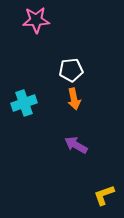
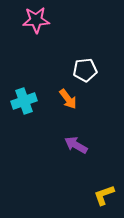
white pentagon: moved 14 px right
orange arrow: moved 6 px left; rotated 25 degrees counterclockwise
cyan cross: moved 2 px up
